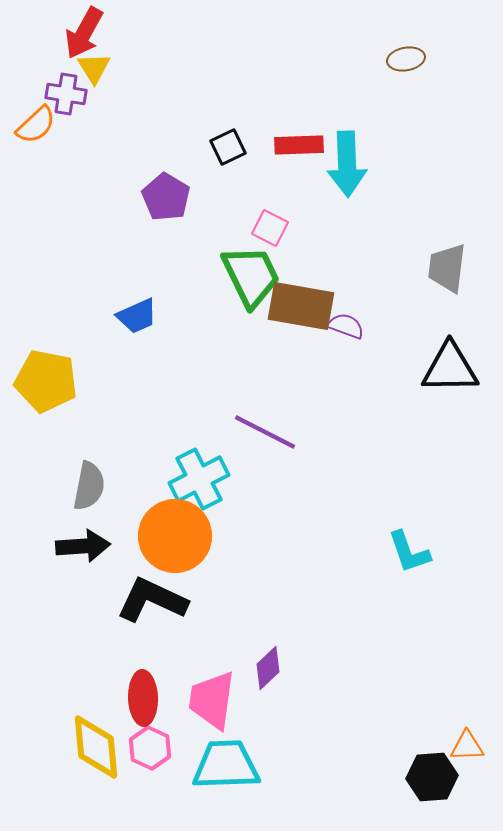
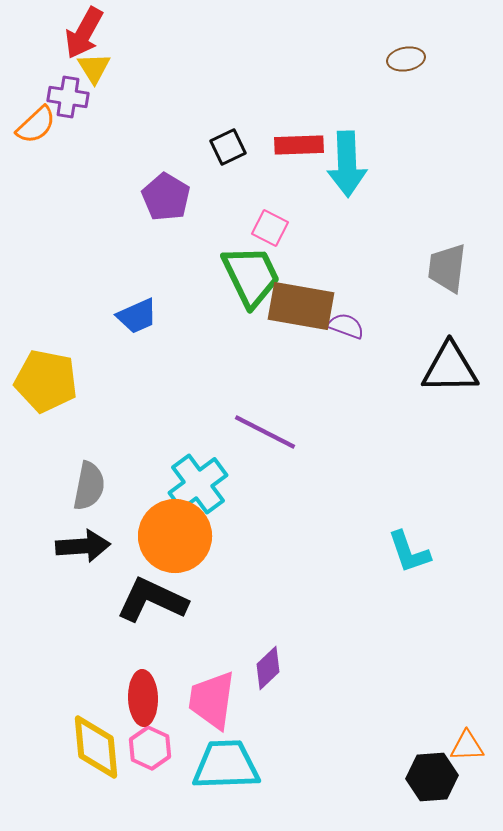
purple cross: moved 2 px right, 3 px down
cyan cross: moved 1 px left, 5 px down; rotated 10 degrees counterclockwise
